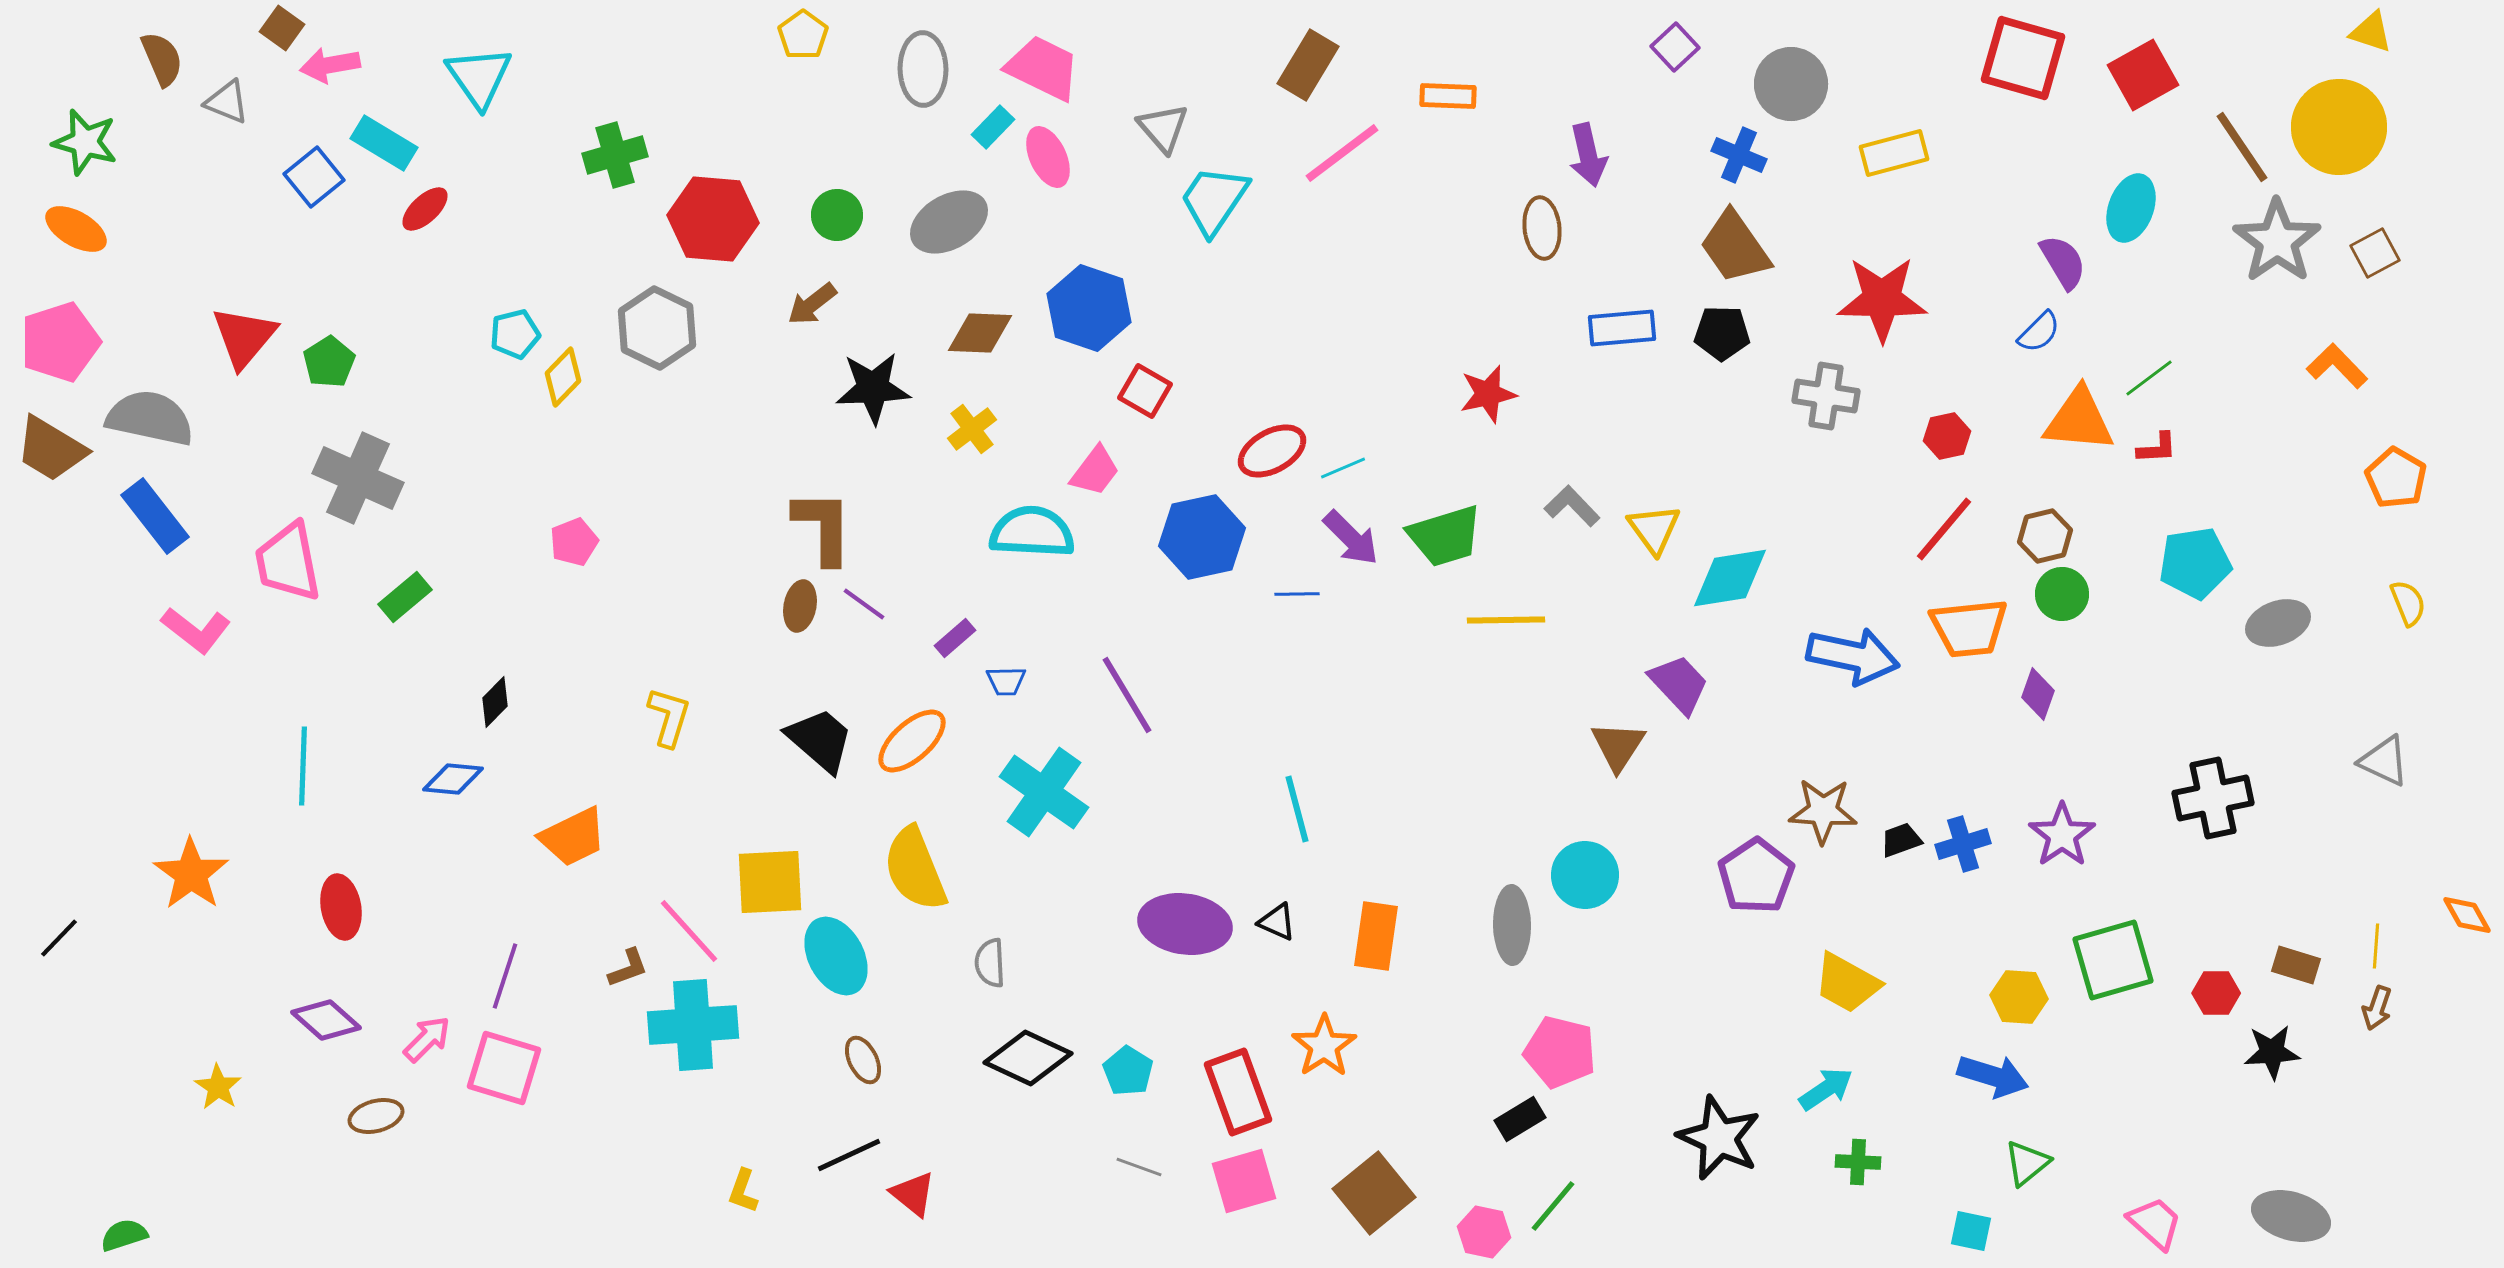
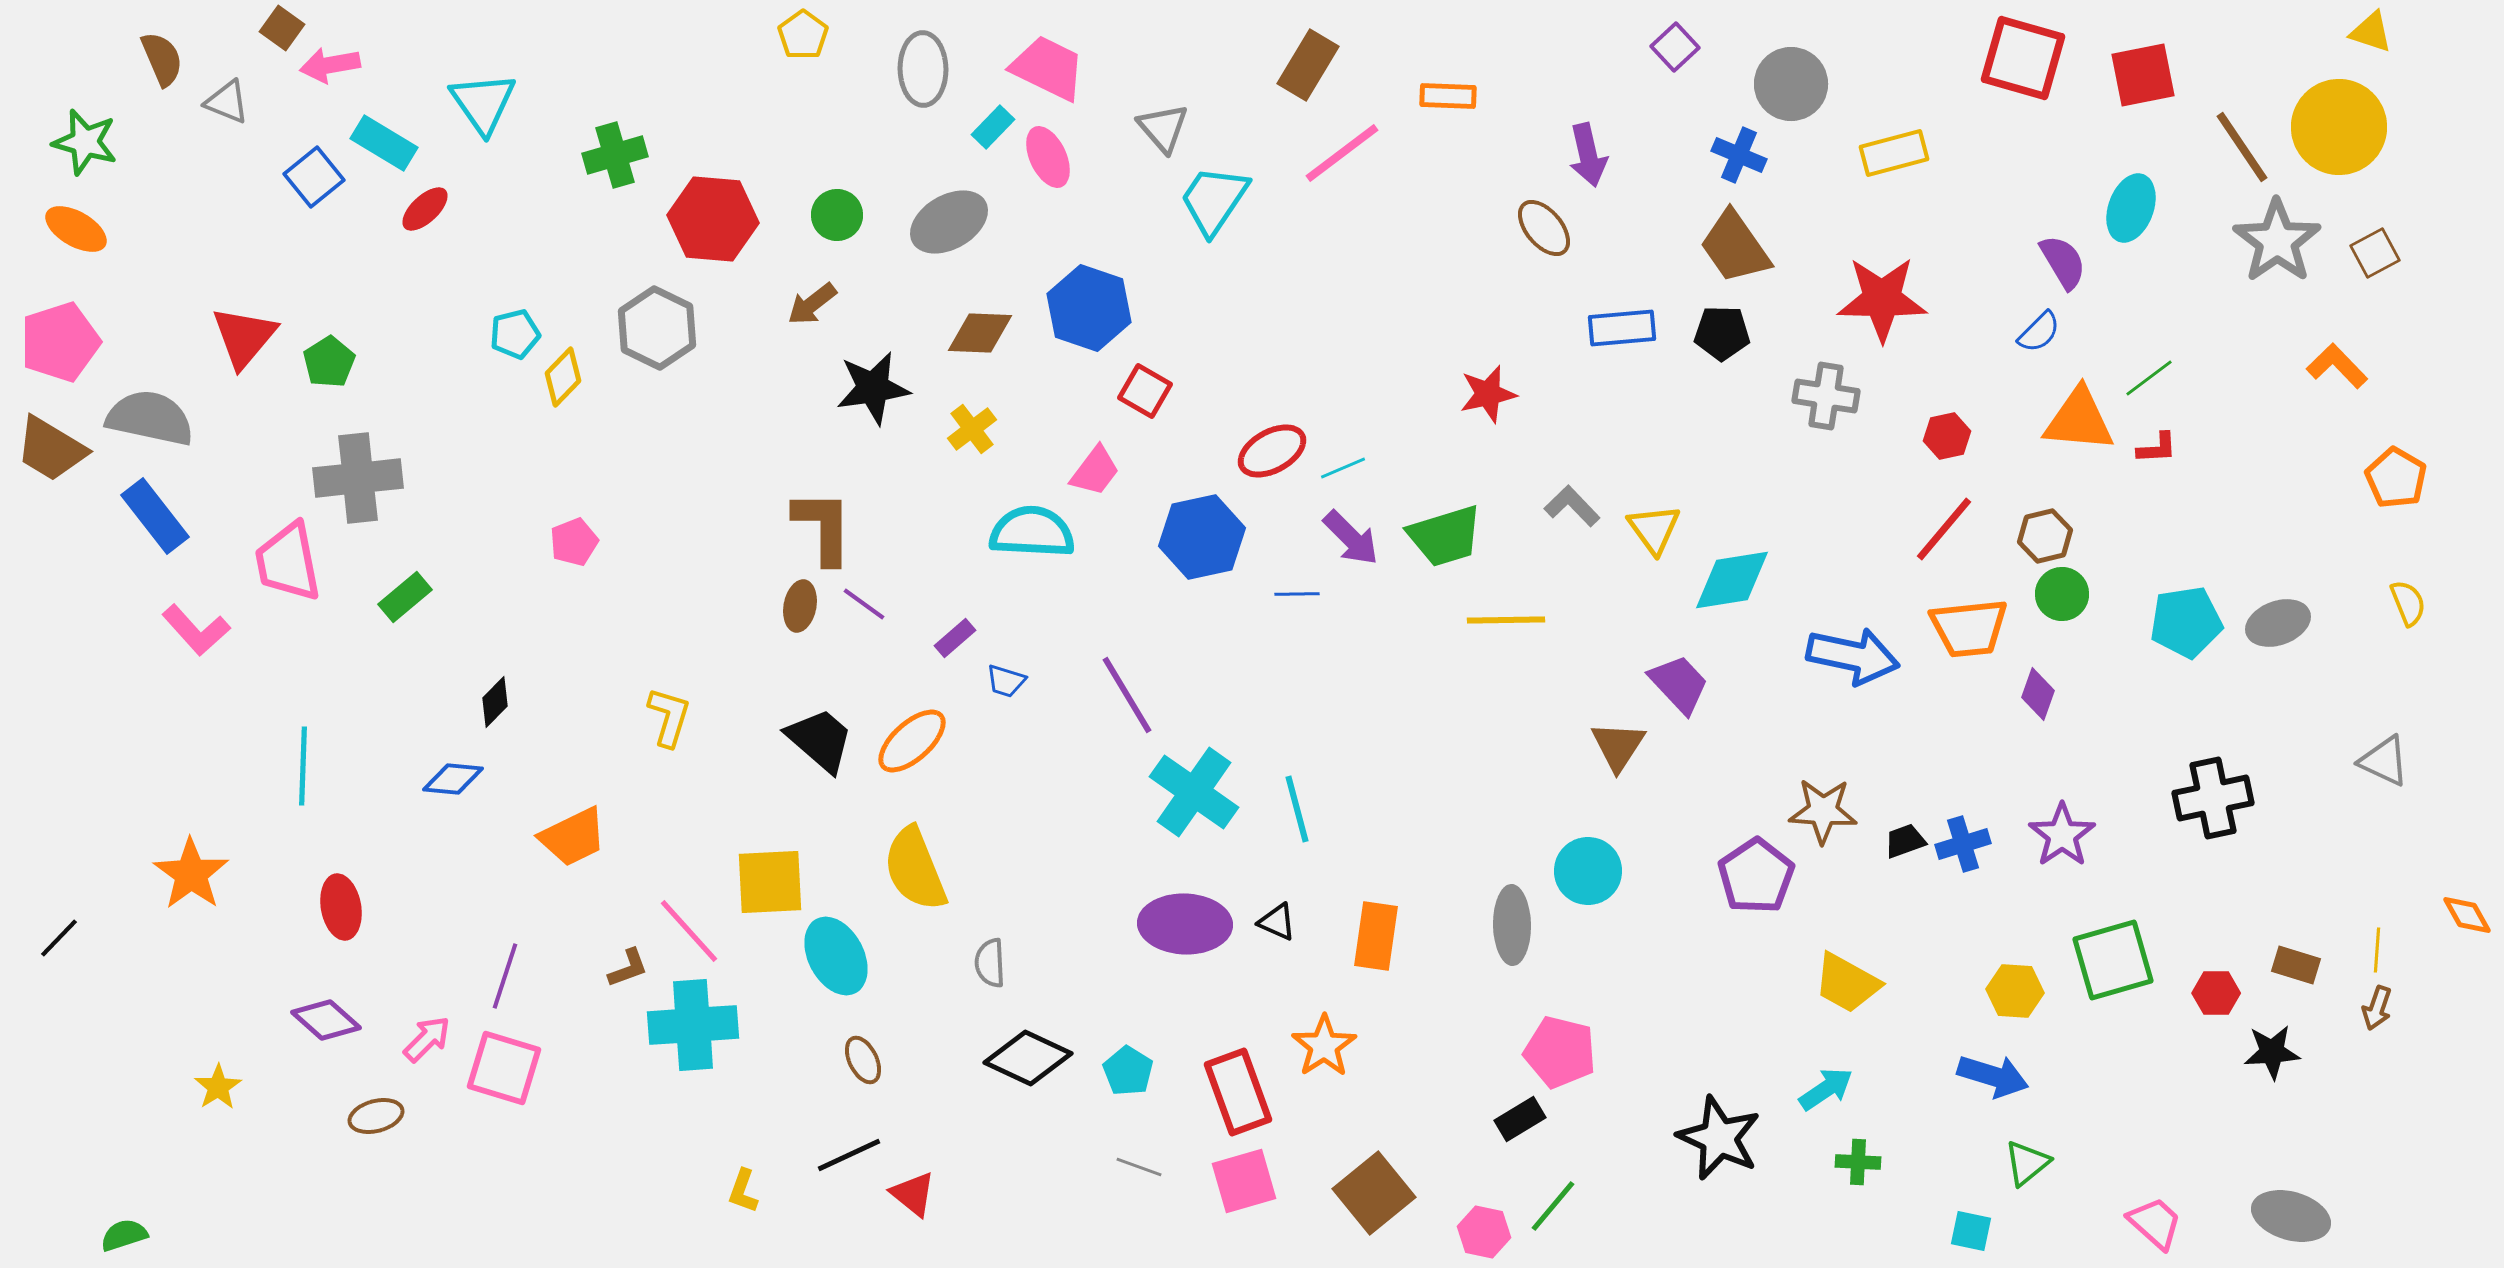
pink trapezoid at (1043, 68): moved 5 px right
red square at (2143, 75): rotated 18 degrees clockwise
cyan triangle at (479, 77): moved 4 px right, 26 px down
brown ellipse at (1542, 228): moved 2 px right; rotated 34 degrees counterclockwise
black star at (873, 388): rotated 6 degrees counterclockwise
gray cross at (358, 478): rotated 30 degrees counterclockwise
cyan pentagon at (2195, 563): moved 9 px left, 59 px down
cyan diamond at (1730, 578): moved 2 px right, 2 px down
pink L-shape at (196, 630): rotated 10 degrees clockwise
blue trapezoid at (1006, 681): rotated 18 degrees clockwise
cyan cross at (1044, 792): moved 150 px right
black trapezoid at (1901, 840): moved 4 px right, 1 px down
cyan circle at (1585, 875): moved 3 px right, 4 px up
purple ellipse at (1185, 924): rotated 6 degrees counterclockwise
yellow line at (2376, 946): moved 1 px right, 4 px down
yellow hexagon at (2019, 997): moved 4 px left, 6 px up
yellow star at (218, 1087): rotated 6 degrees clockwise
